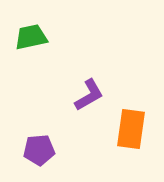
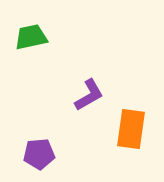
purple pentagon: moved 4 px down
